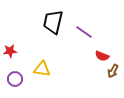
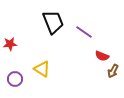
black trapezoid: rotated 145 degrees clockwise
red star: moved 7 px up
yellow triangle: rotated 24 degrees clockwise
